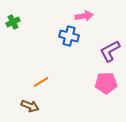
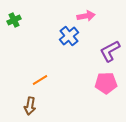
pink arrow: moved 2 px right
green cross: moved 1 px right, 2 px up
blue cross: rotated 36 degrees clockwise
orange line: moved 1 px left, 2 px up
brown arrow: rotated 78 degrees clockwise
